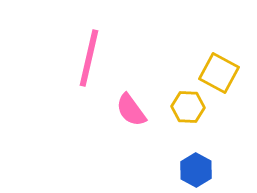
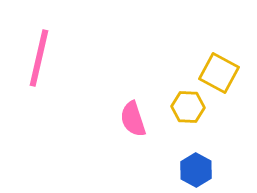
pink line: moved 50 px left
pink semicircle: moved 2 px right, 9 px down; rotated 18 degrees clockwise
